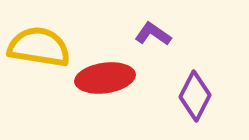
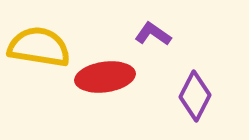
red ellipse: moved 1 px up
